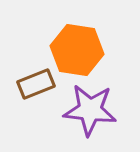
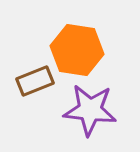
brown rectangle: moved 1 px left, 3 px up
